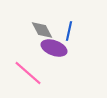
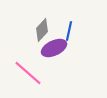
gray diamond: rotated 70 degrees clockwise
purple ellipse: rotated 45 degrees counterclockwise
